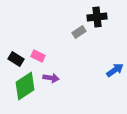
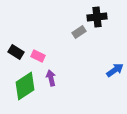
black rectangle: moved 7 px up
purple arrow: rotated 112 degrees counterclockwise
